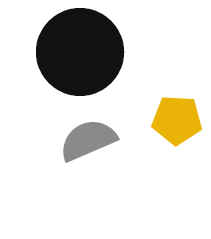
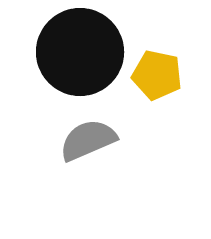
yellow pentagon: moved 20 px left, 45 px up; rotated 9 degrees clockwise
